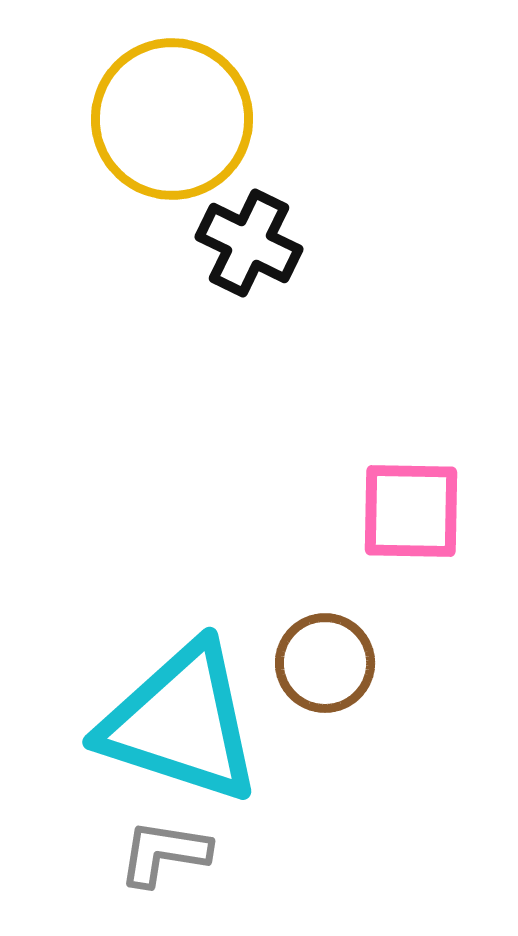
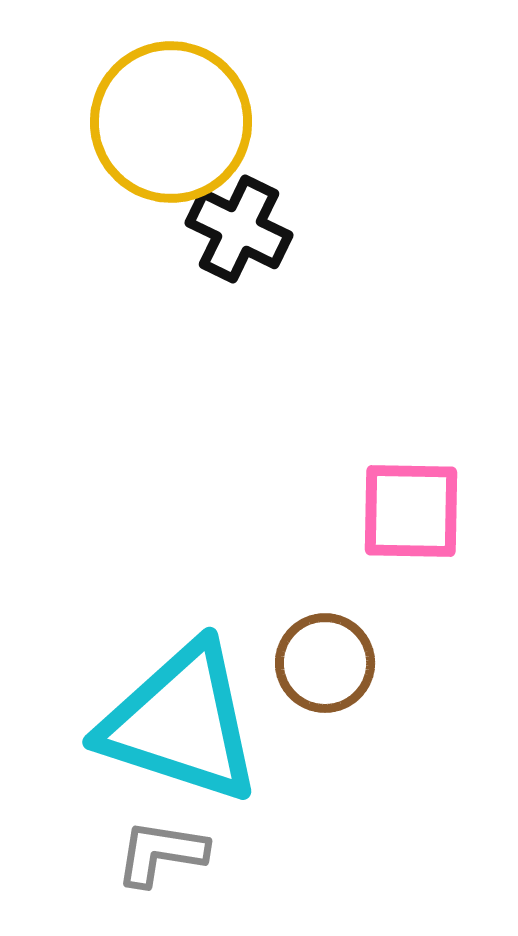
yellow circle: moved 1 px left, 3 px down
black cross: moved 10 px left, 14 px up
gray L-shape: moved 3 px left
